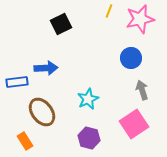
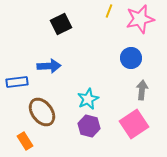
blue arrow: moved 3 px right, 2 px up
gray arrow: rotated 24 degrees clockwise
purple hexagon: moved 12 px up
